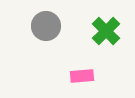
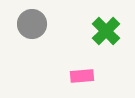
gray circle: moved 14 px left, 2 px up
